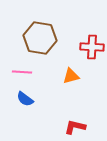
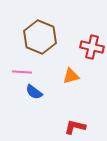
brown hexagon: moved 1 px up; rotated 12 degrees clockwise
red cross: rotated 10 degrees clockwise
blue semicircle: moved 9 px right, 7 px up
